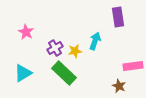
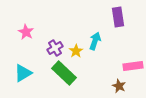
yellow star: moved 1 px right; rotated 24 degrees counterclockwise
